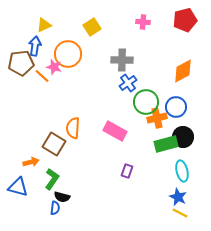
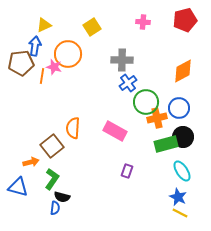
orange line: rotated 56 degrees clockwise
blue circle: moved 3 px right, 1 px down
brown square: moved 2 px left, 2 px down; rotated 20 degrees clockwise
cyan ellipse: rotated 20 degrees counterclockwise
